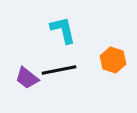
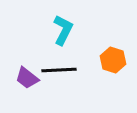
cyan L-shape: rotated 40 degrees clockwise
black line: rotated 8 degrees clockwise
